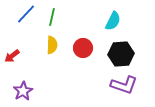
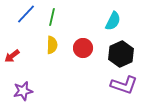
black hexagon: rotated 20 degrees counterclockwise
purple star: rotated 18 degrees clockwise
